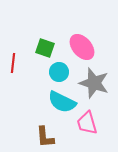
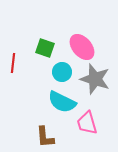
cyan circle: moved 3 px right
gray star: moved 1 px right, 4 px up
